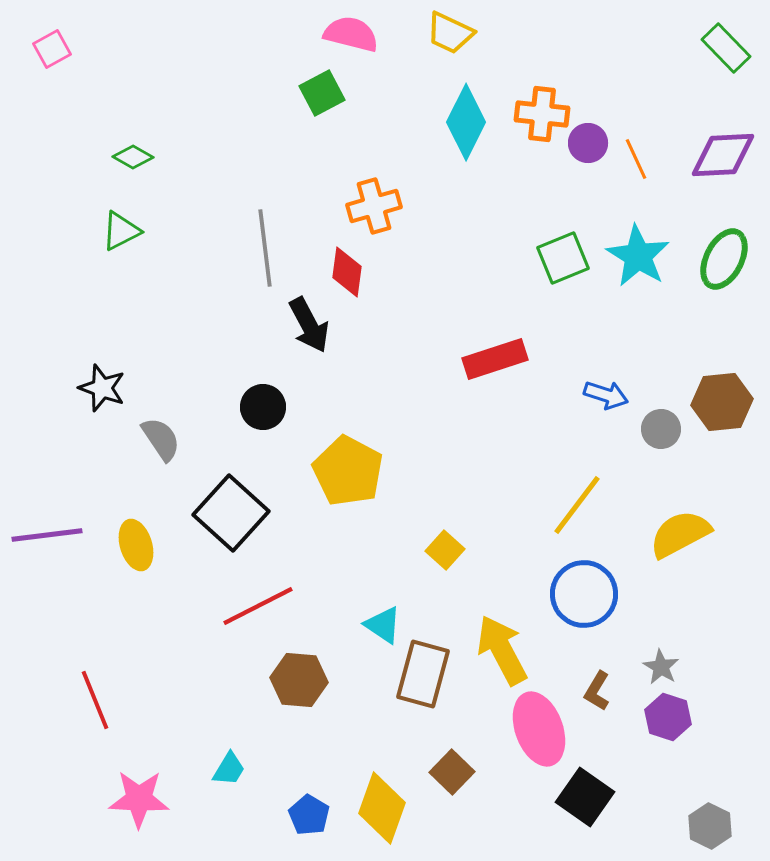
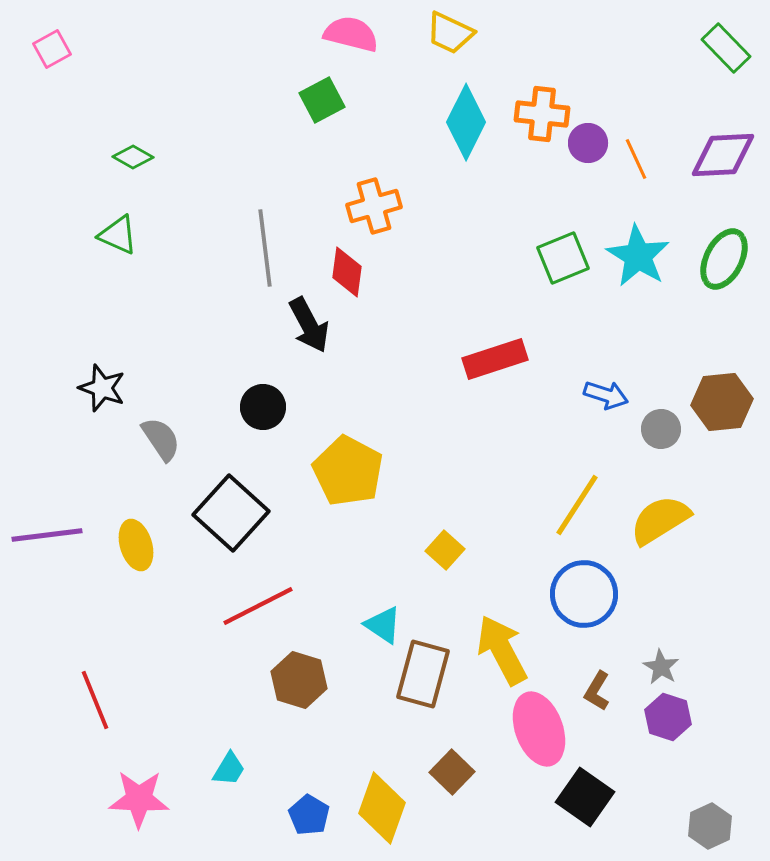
green square at (322, 93): moved 7 px down
green triangle at (121, 231): moved 3 px left, 4 px down; rotated 51 degrees clockwise
yellow line at (577, 505): rotated 4 degrees counterclockwise
yellow semicircle at (680, 534): moved 20 px left, 14 px up; rotated 4 degrees counterclockwise
brown hexagon at (299, 680): rotated 12 degrees clockwise
gray hexagon at (710, 826): rotated 9 degrees clockwise
